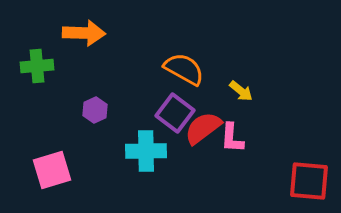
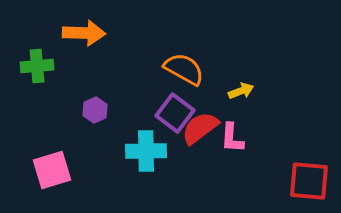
yellow arrow: rotated 60 degrees counterclockwise
red semicircle: moved 3 px left
